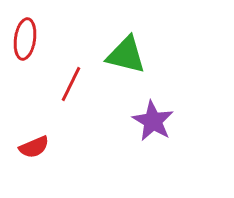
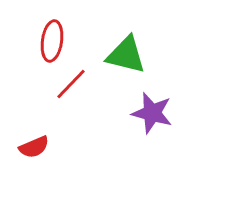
red ellipse: moved 27 px right, 2 px down
red line: rotated 18 degrees clockwise
purple star: moved 1 px left, 8 px up; rotated 15 degrees counterclockwise
